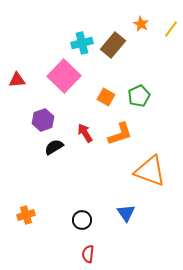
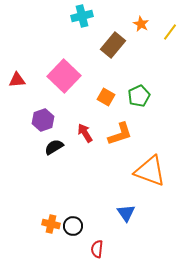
yellow line: moved 1 px left, 3 px down
cyan cross: moved 27 px up
orange cross: moved 25 px right, 9 px down; rotated 30 degrees clockwise
black circle: moved 9 px left, 6 px down
red semicircle: moved 9 px right, 5 px up
